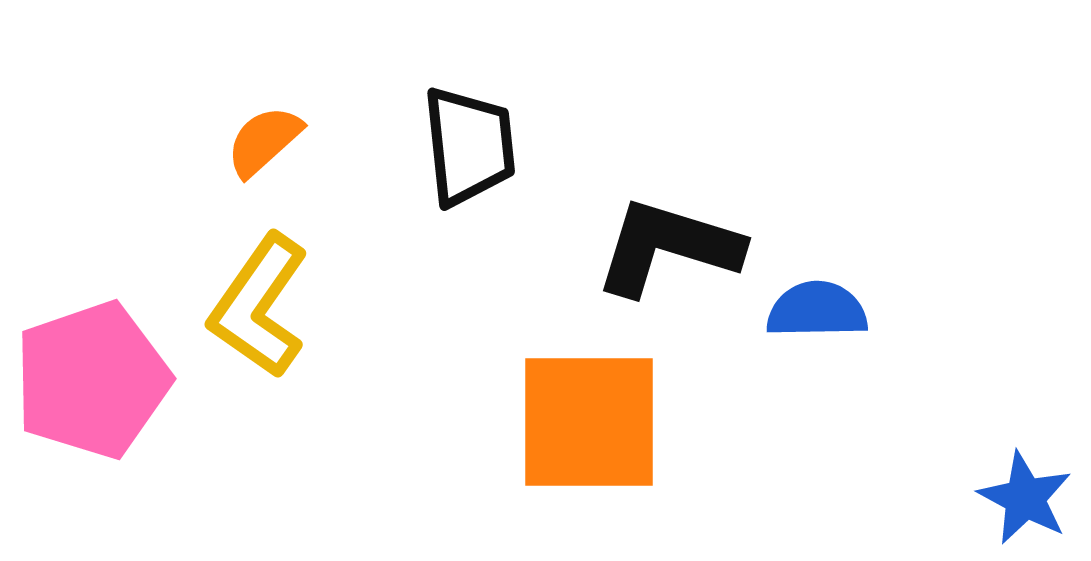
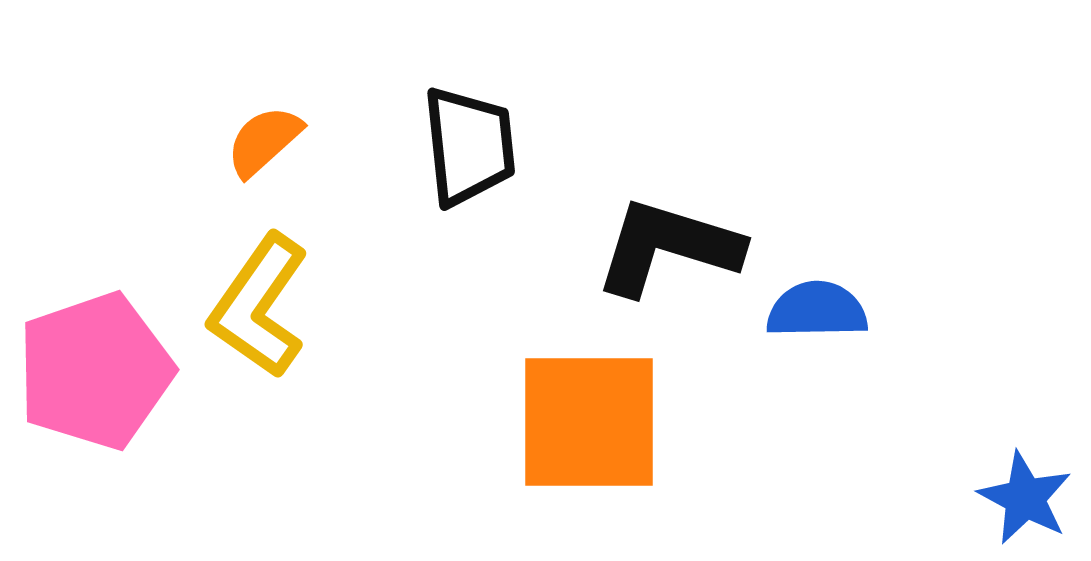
pink pentagon: moved 3 px right, 9 px up
